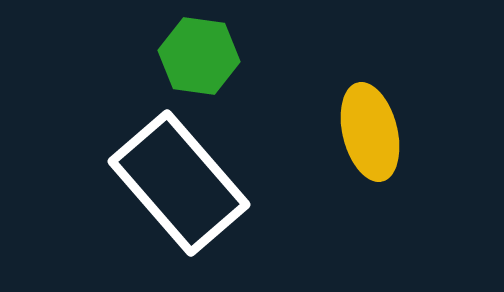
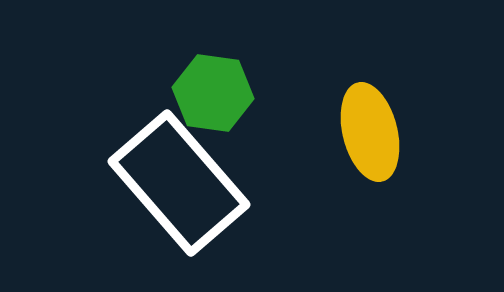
green hexagon: moved 14 px right, 37 px down
